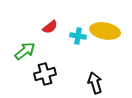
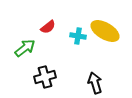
red semicircle: moved 2 px left
yellow ellipse: rotated 20 degrees clockwise
green arrow: moved 3 px up
black cross: moved 3 px down
